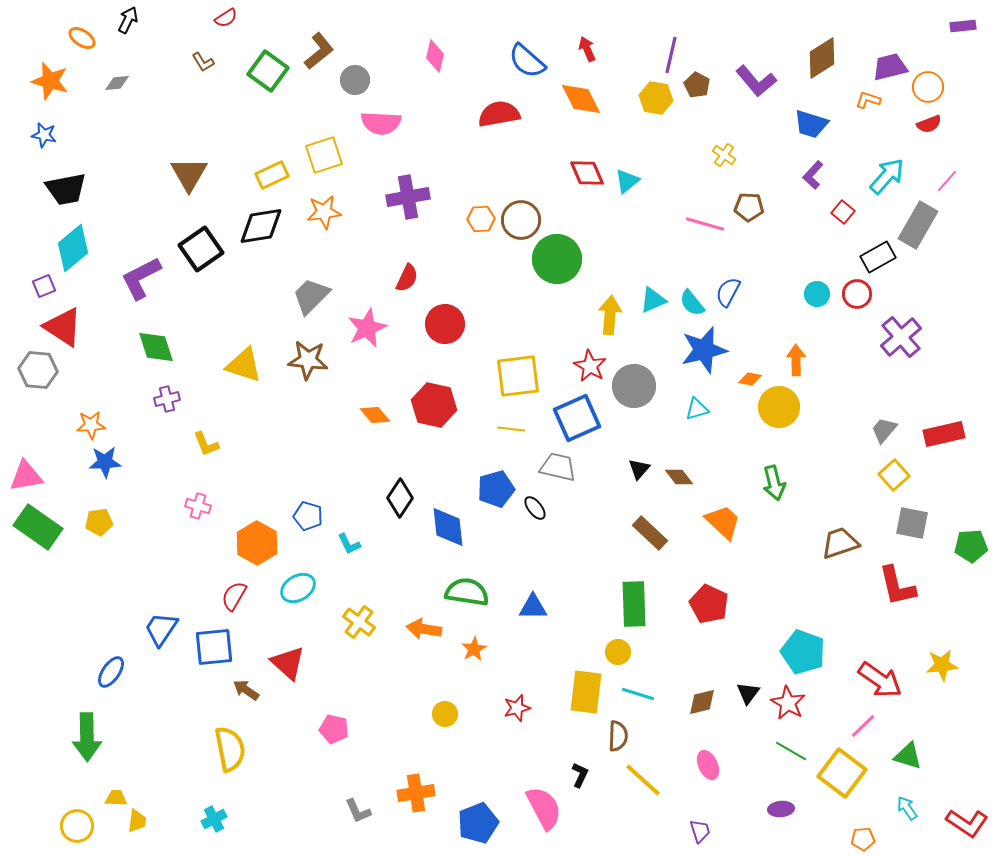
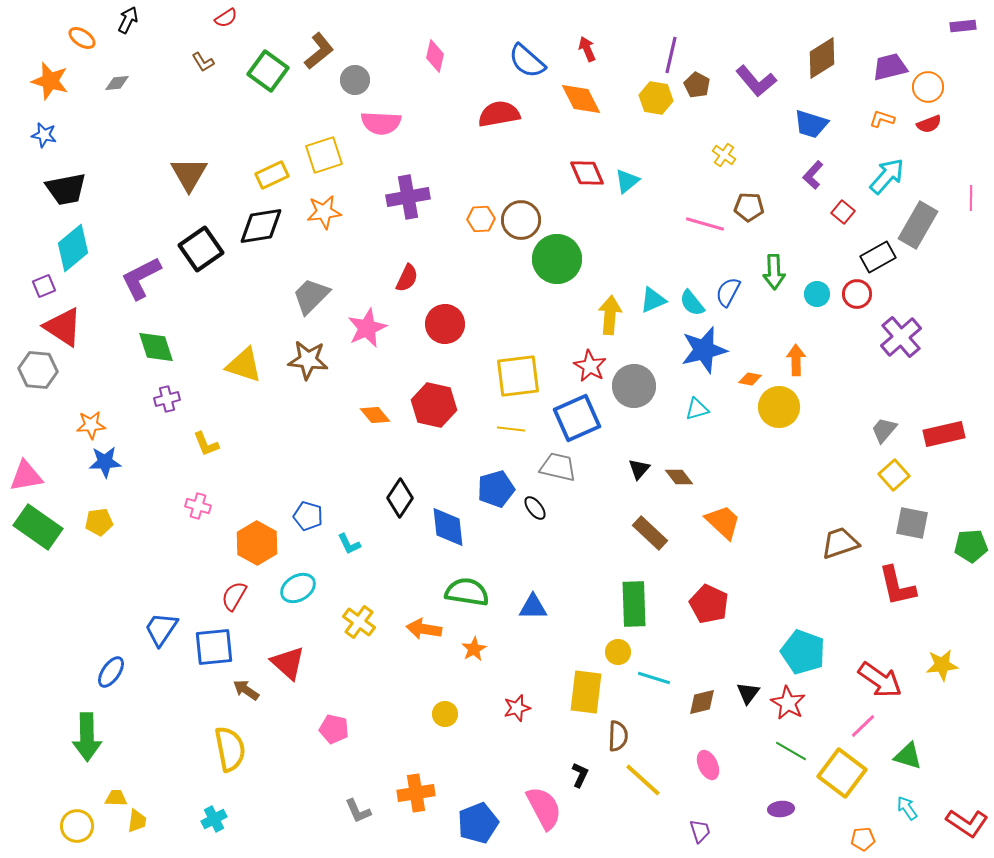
orange L-shape at (868, 100): moved 14 px right, 19 px down
pink line at (947, 181): moved 24 px right, 17 px down; rotated 40 degrees counterclockwise
green arrow at (774, 483): moved 211 px up; rotated 12 degrees clockwise
cyan line at (638, 694): moved 16 px right, 16 px up
